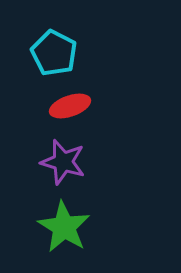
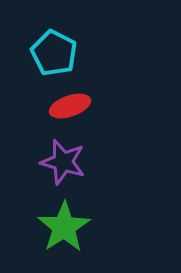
green star: rotated 8 degrees clockwise
